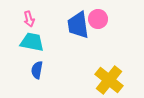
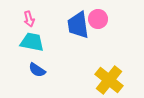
blue semicircle: rotated 66 degrees counterclockwise
